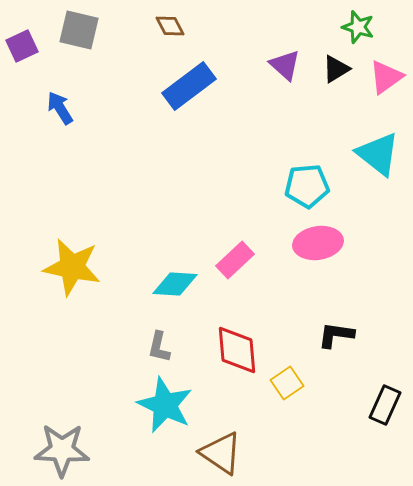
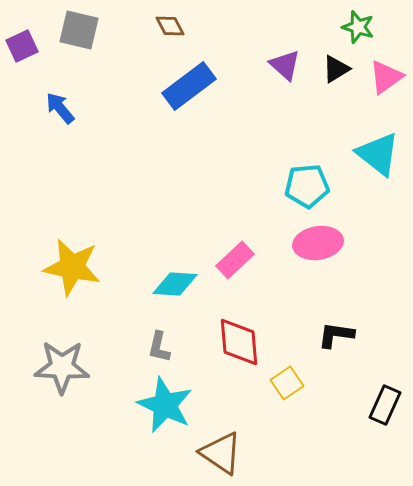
blue arrow: rotated 8 degrees counterclockwise
red diamond: moved 2 px right, 8 px up
gray star: moved 83 px up
